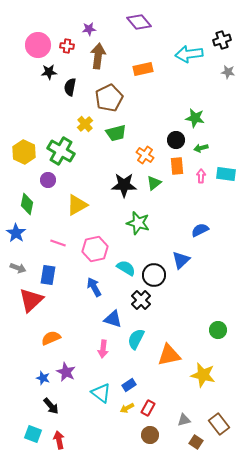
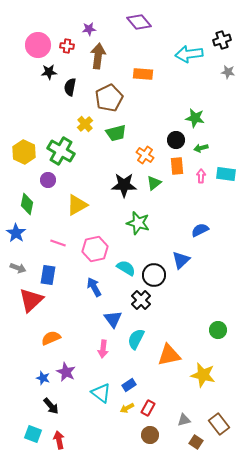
orange rectangle at (143, 69): moved 5 px down; rotated 18 degrees clockwise
blue triangle at (113, 319): rotated 36 degrees clockwise
